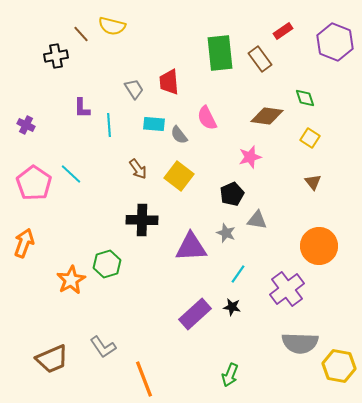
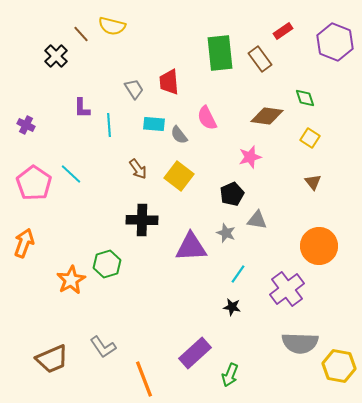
black cross at (56, 56): rotated 35 degrees counterclockwise
purple rectangle at (195, 314): moved 39 px down
